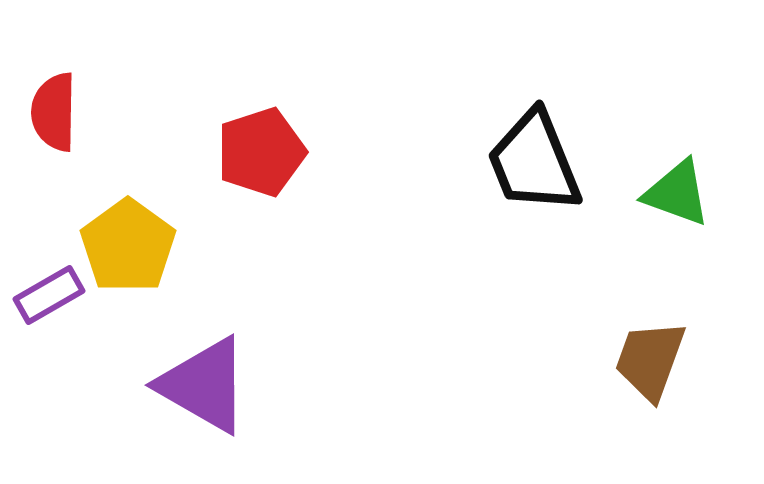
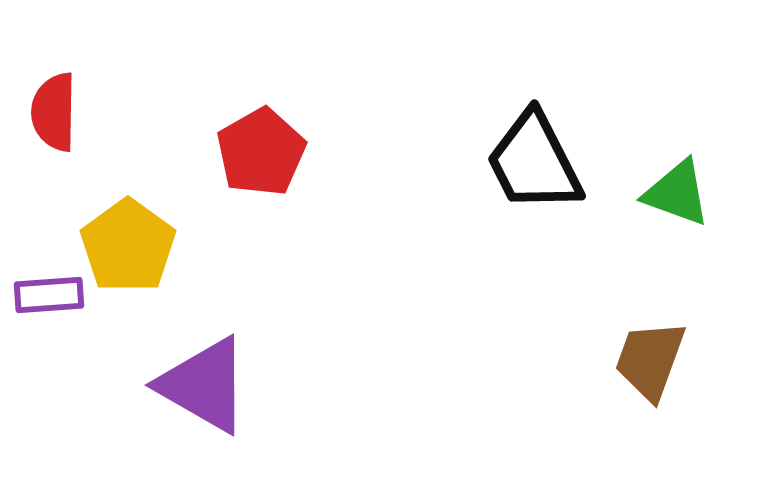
red pentagon: rotated 12 degrees counterclockwise
black trapezoid: rotated 5 degrees counterclockwise
purple rectangle: rotated 26 degrees clockwise
